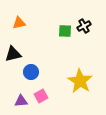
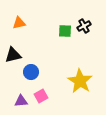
black triangle: moved 1 px down
